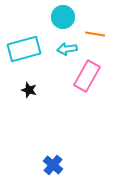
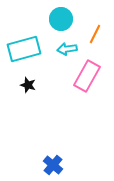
cyan circle: moved 2 px left, 2 px down
orange line: rotated 72 degrees counterclockwise
black star: moved 1 px left, 5 px up
